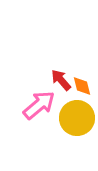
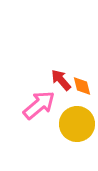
yellow circle: moved 6 px down
